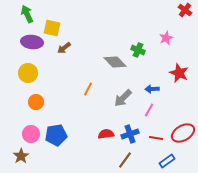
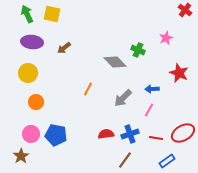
yellow square: moved 14 px up
blue pentagon: rotated 20 degrees clockwise
